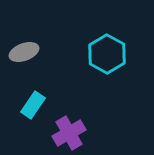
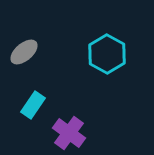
gray ellipse: rotated 20 degrees counterclockwise
purple cross: rotated 24 degrees counterclockwise
